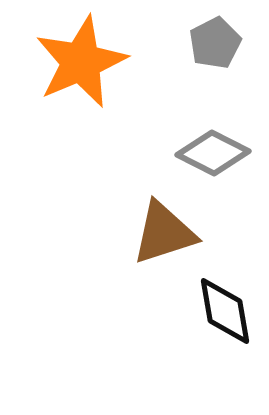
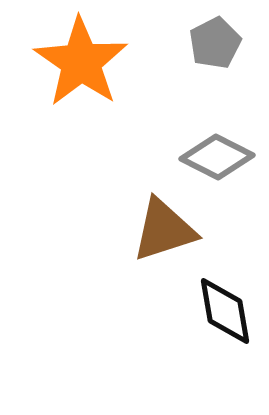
orange star: rotated 14 degrees counterclockwise
gray diamond: moved 4 px right, 4 px down
brown triangle: moved 3 px up
